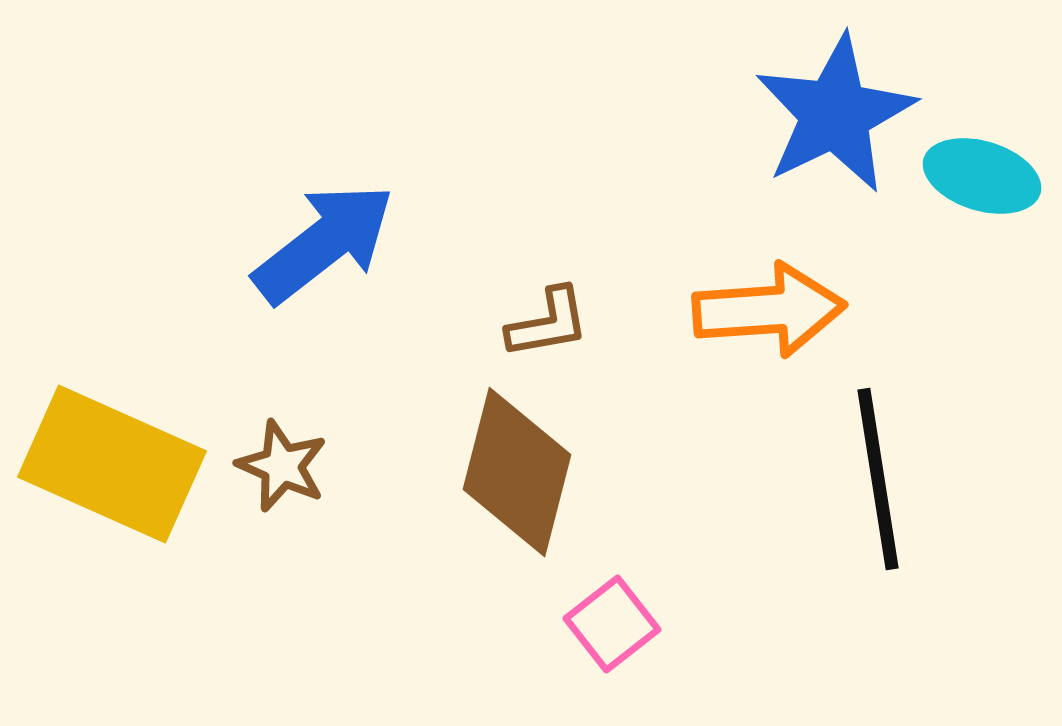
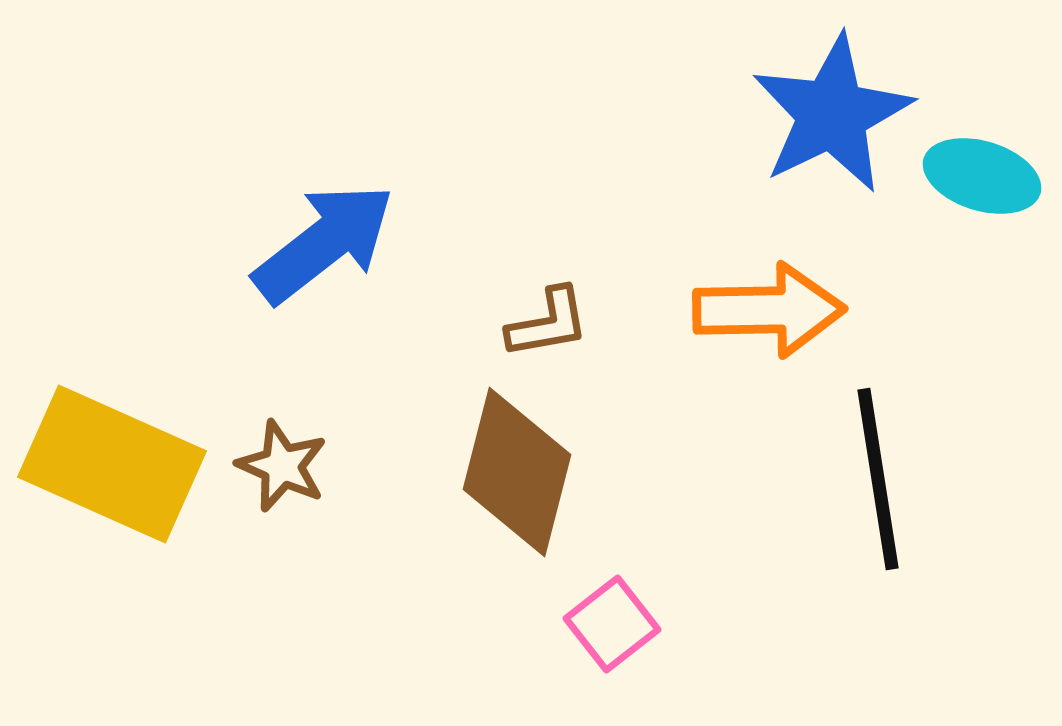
blue star: moved 3 px left
orange arrow: rotated 3 degrees clockwise
